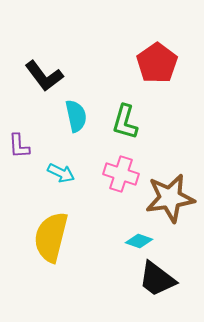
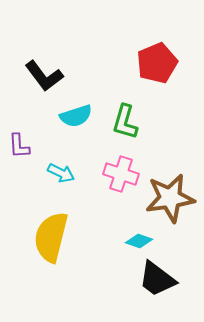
red pentagon: rotated 12 degrees clockwise
cyan semicircle: rotated 84 degrees clockwise
